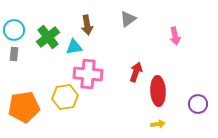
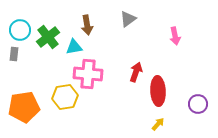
cyan circle: moved 6 px right
yellow arrow: rotated 40 degrees counterclockwise
